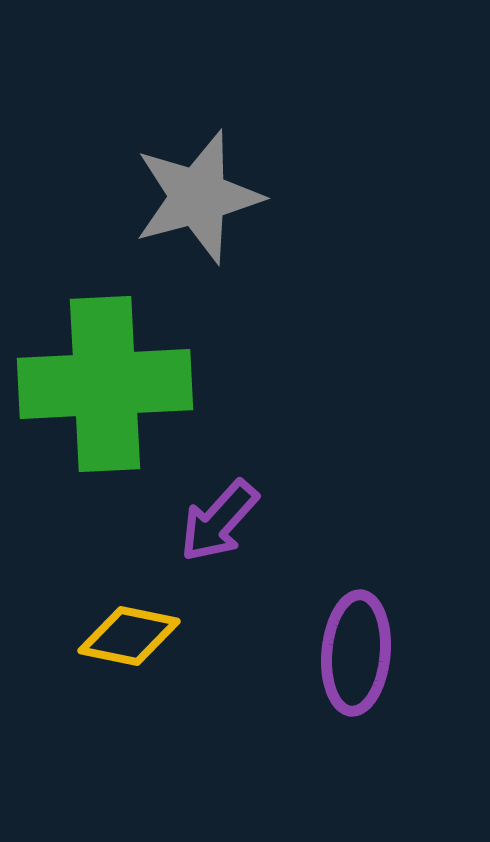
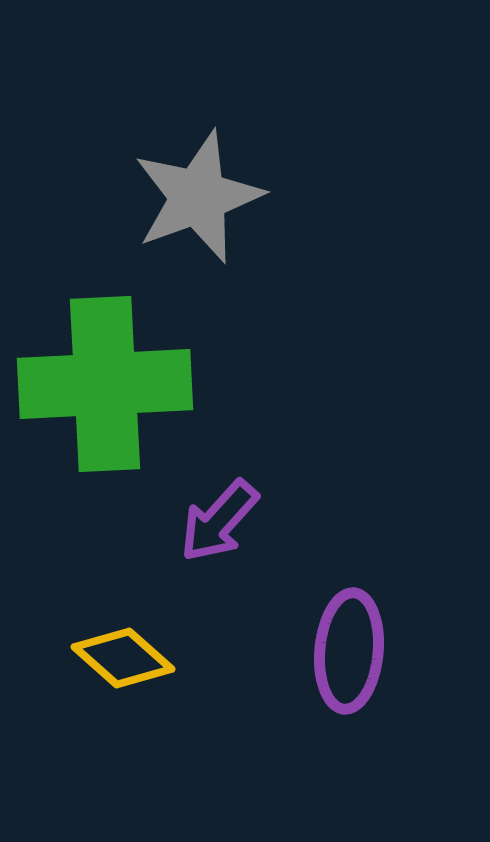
gray star: rotated 5 degrees counterclockwise
yellow diamond: moved 6 px left, 22 px down; rotated 30 degrees clockwise
purple ellipse: moved 7 px left, 2 px up
